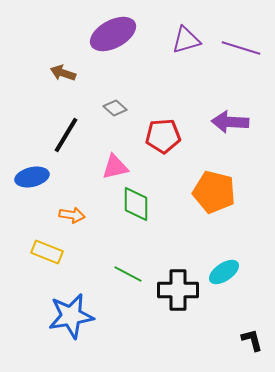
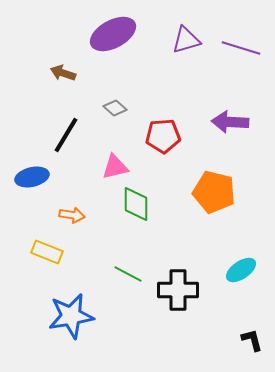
cyan ellipse: moved 17 px right, 2 px up
